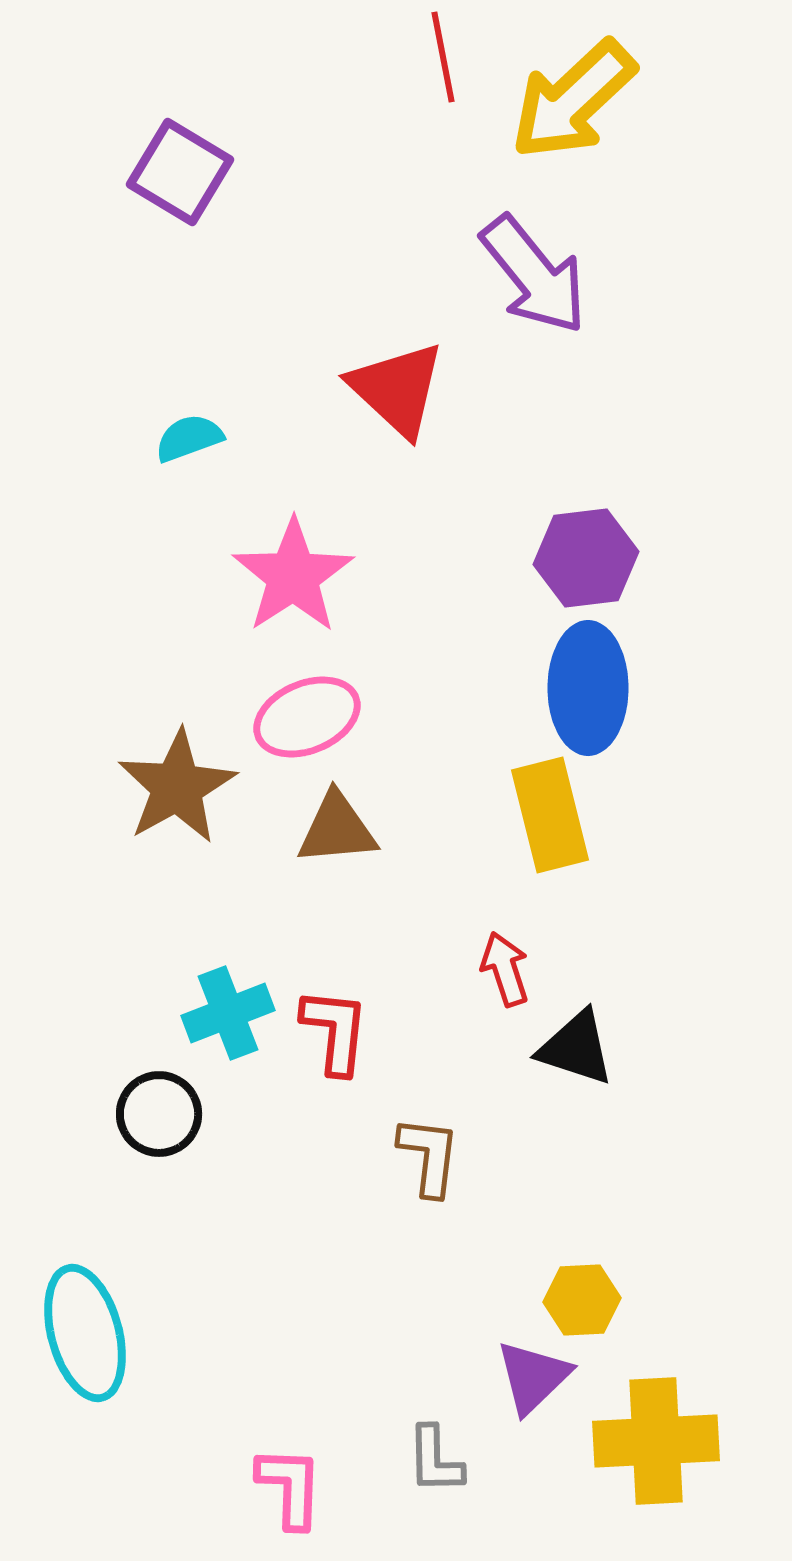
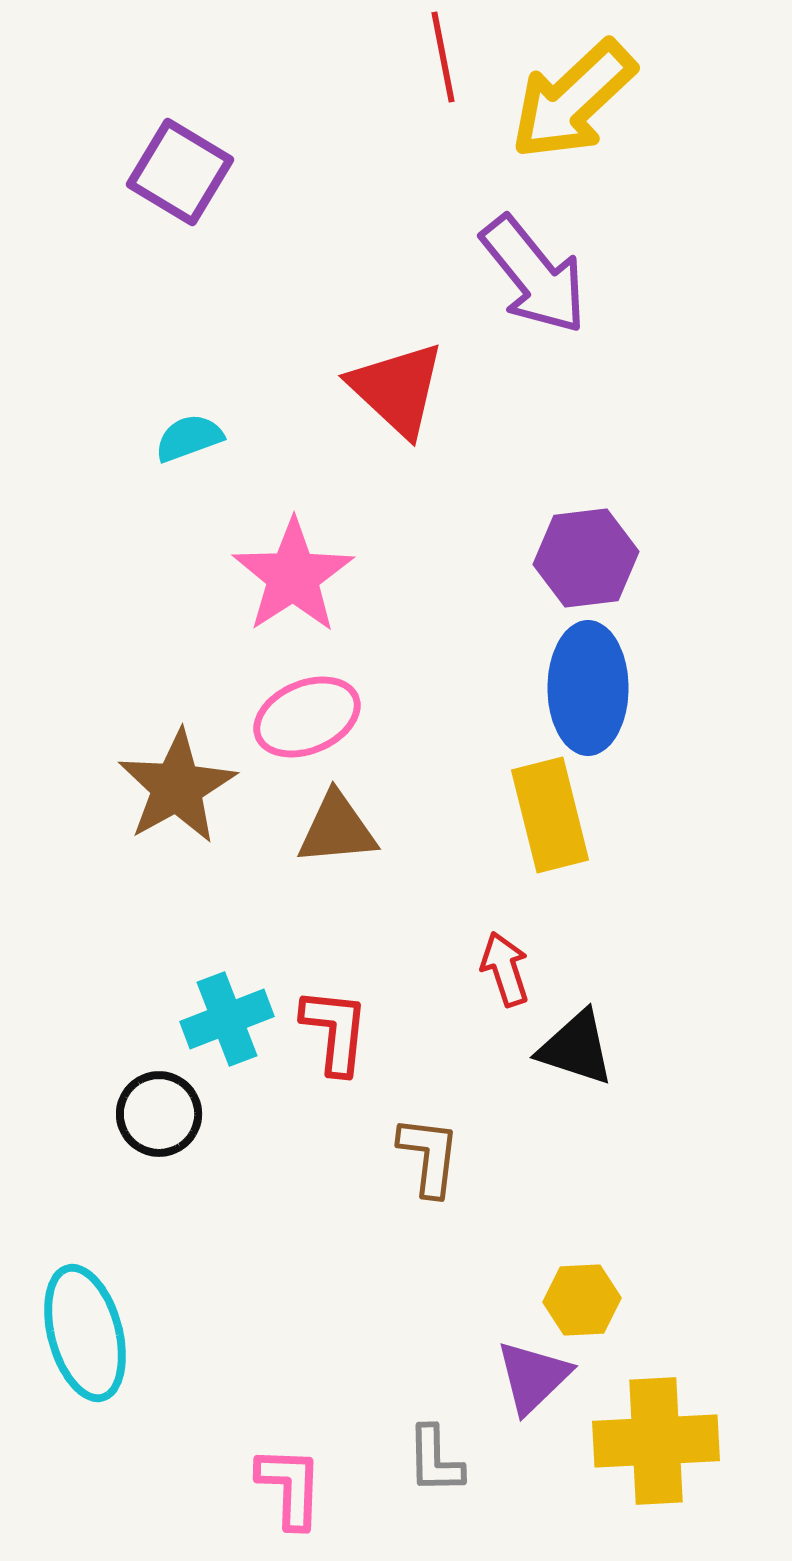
cyan cross: moved 1 px left, 6 px down
